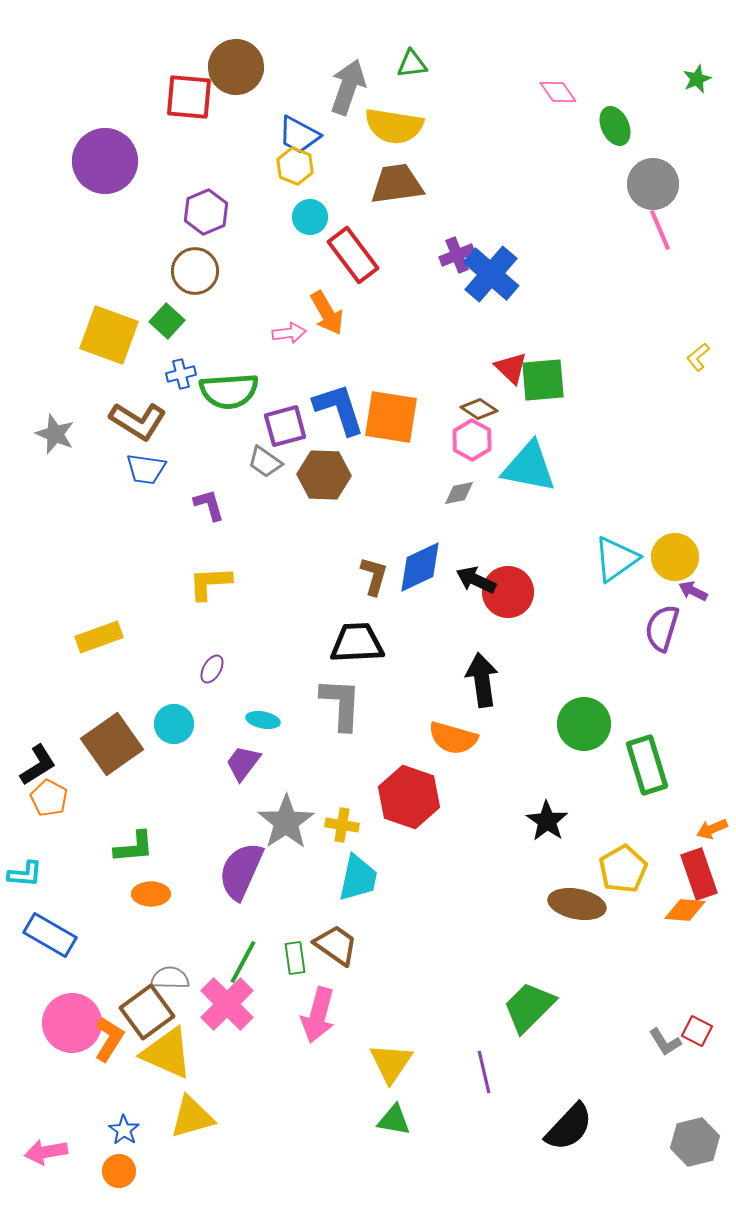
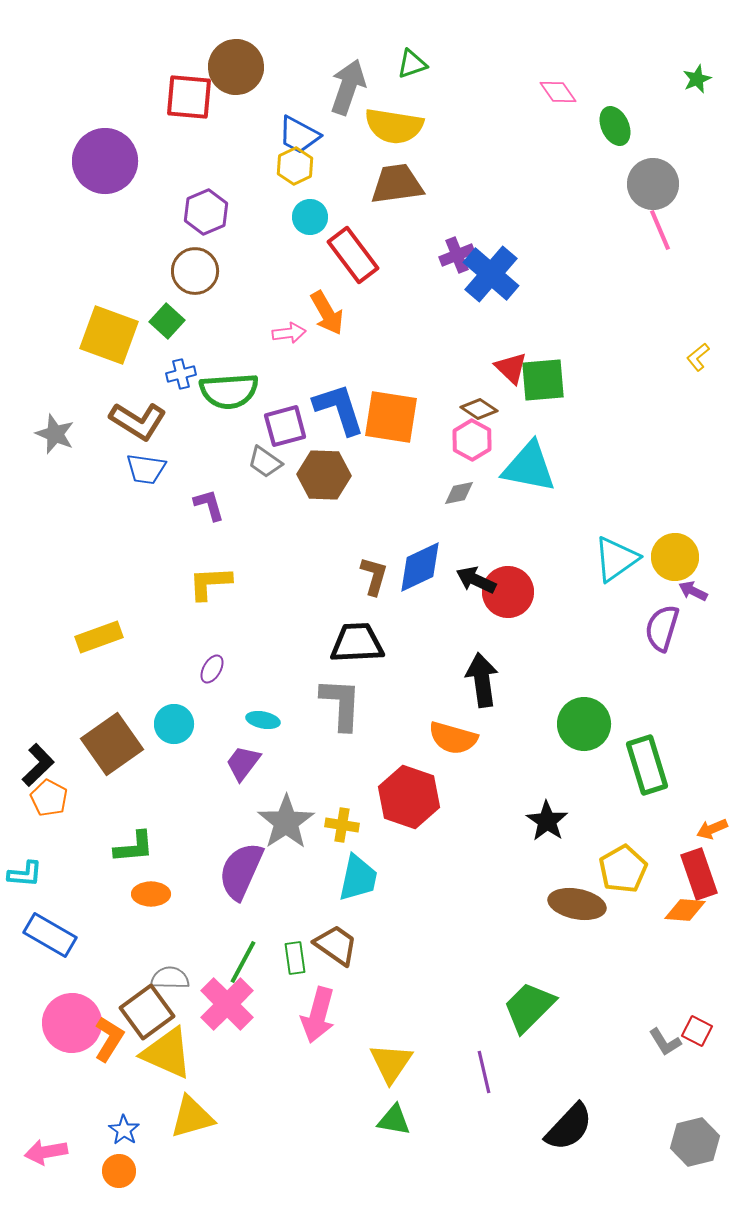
green triangle at (412, 64): rotated 12 degrees counterclockwise
yellow hexagon at (295, 166): rotated 12 degrees clockwise
black L-shape at (38, 765): rotated 12 degrees counterclockwise
